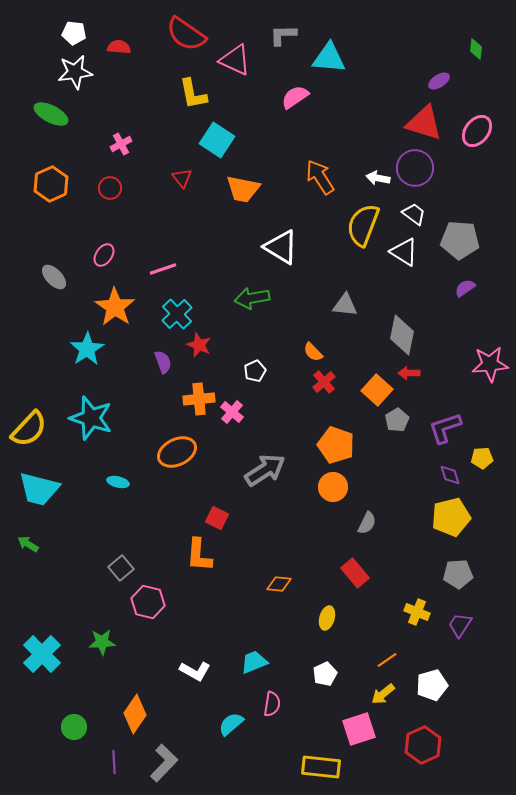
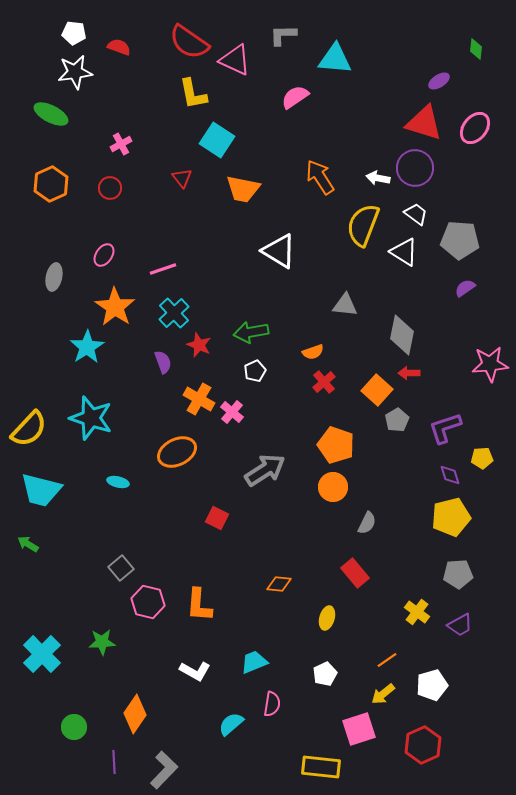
red semicircle at (186, 34): moved 3 px right, 8 px down
red semicircle at (119, 47): rotated 15 degrees clockwise
cyan triangle at (329, 58): moved 6 px right, 1 px down
pink ellipse at (477, 131): moved 2 px left, 3 px up
white trapezoid at (414, 214): moved 2 px right
white triangle at (281, 247): moved 2 px left, 4 px down
gray ellipse at (54, 277): rotated 56 degrees clockwise
green arrow at (252, 298): moved 1 px left, 34 px down
cyan cross at (177, 314): moved 3 px left, 1 px up
cyan star at (87, 349): moved 2 px up
orange semicircle at (313, 352): rotated 65 degrees counterclockwise
orange cross at (199, 399): rotated 36 degrees clockwise
cyan trapezoid at (39, 489): moved 2 px right, 1 px down
orange L-shape at (199, 555): moved 50 px down
yellow cross at (417, 612): rotated 15 degrees clockwise
purple trapezoid at (460, 625): rotated 152 degrees counterclockwise
gray L-shape at (164, 763): moved 7 px down
